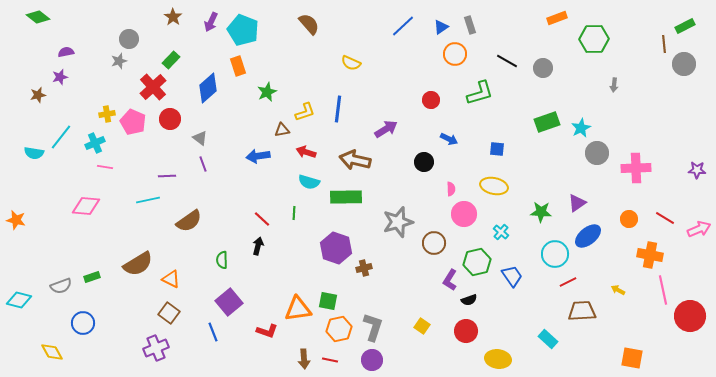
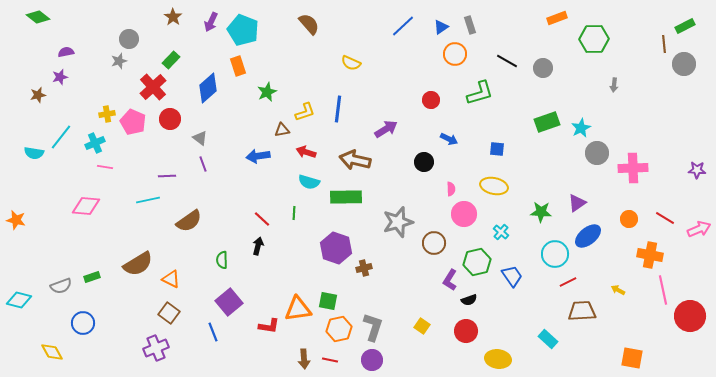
pink cross at (636, 168): moved 3 px left
red L-shape at (267, 331): moved 2 px right, 5 px up; rotated 10 degrees counterclockwise
